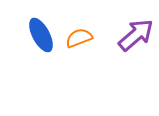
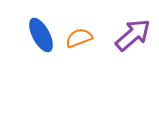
purple arrow: moved 3 px left
